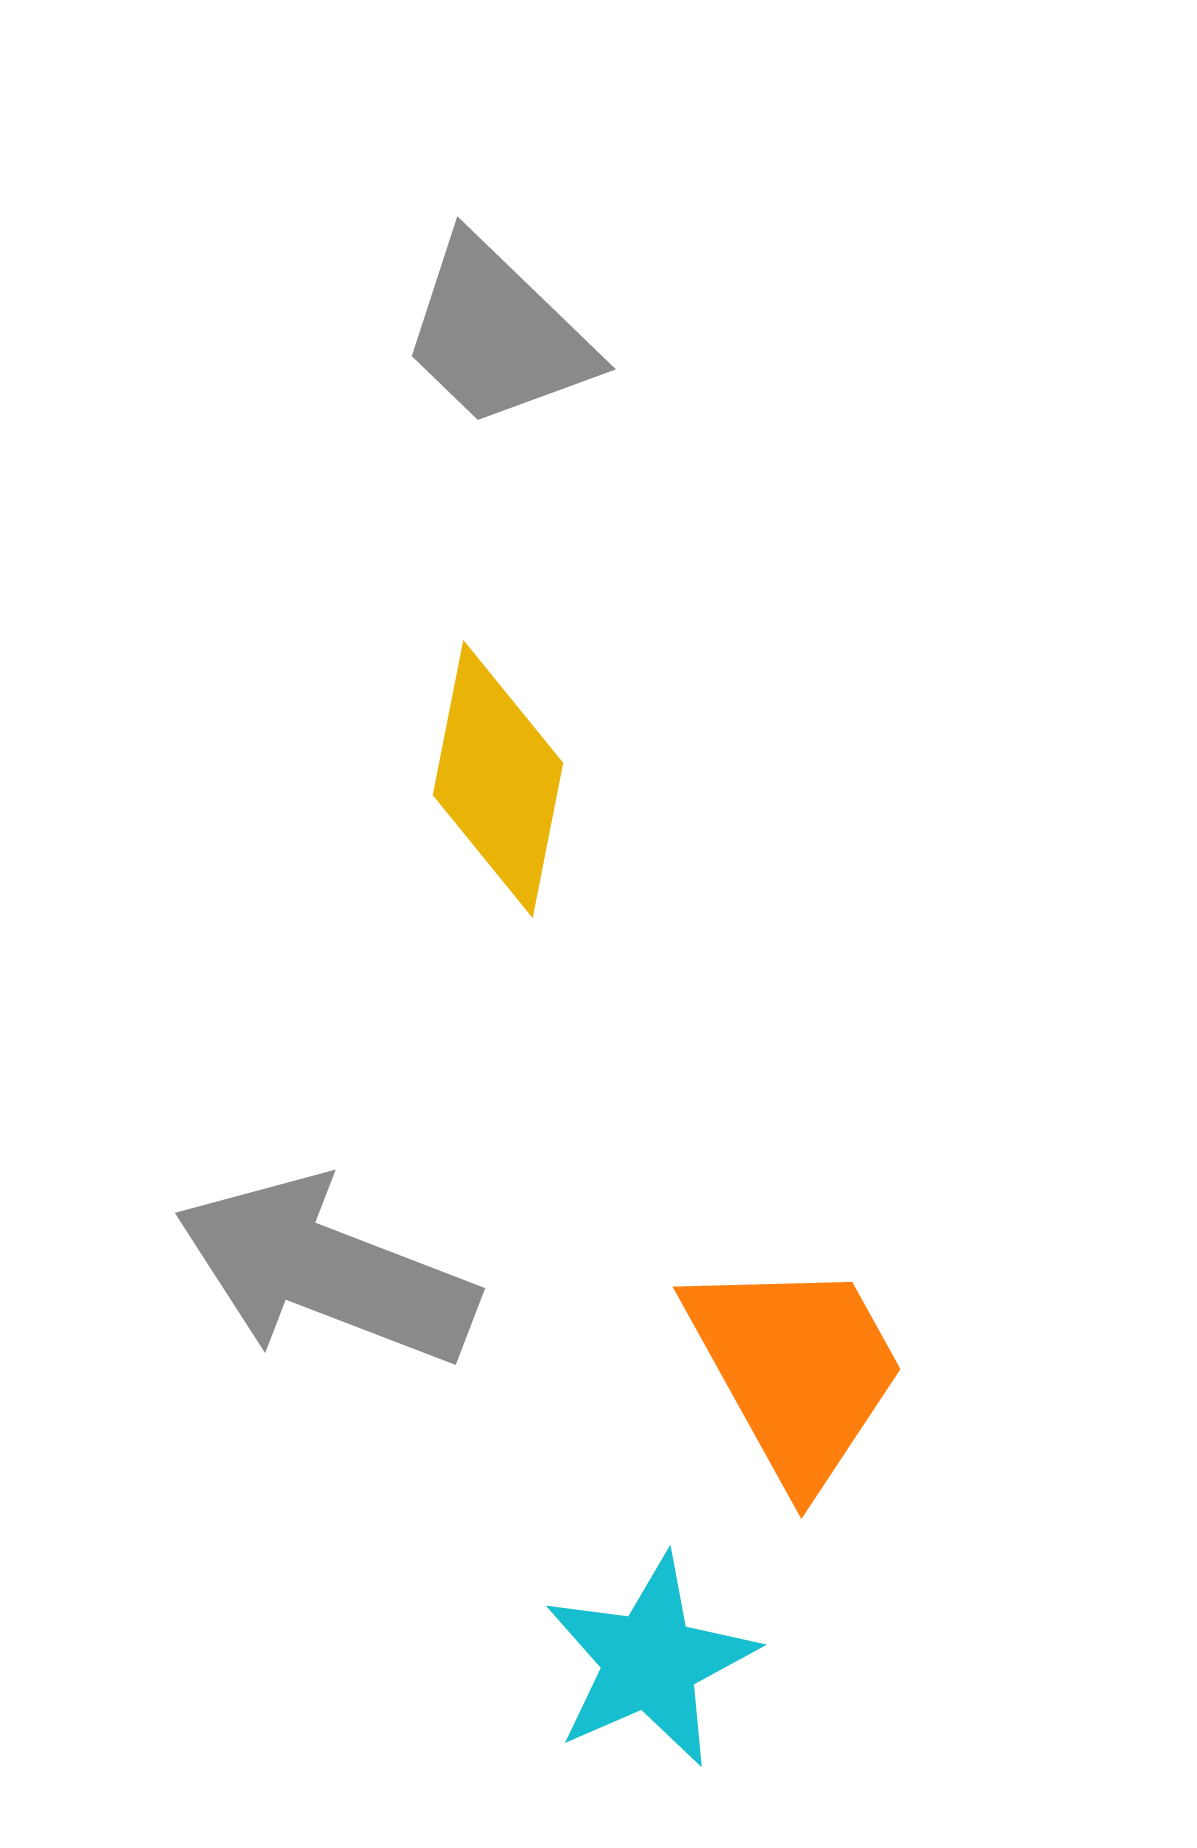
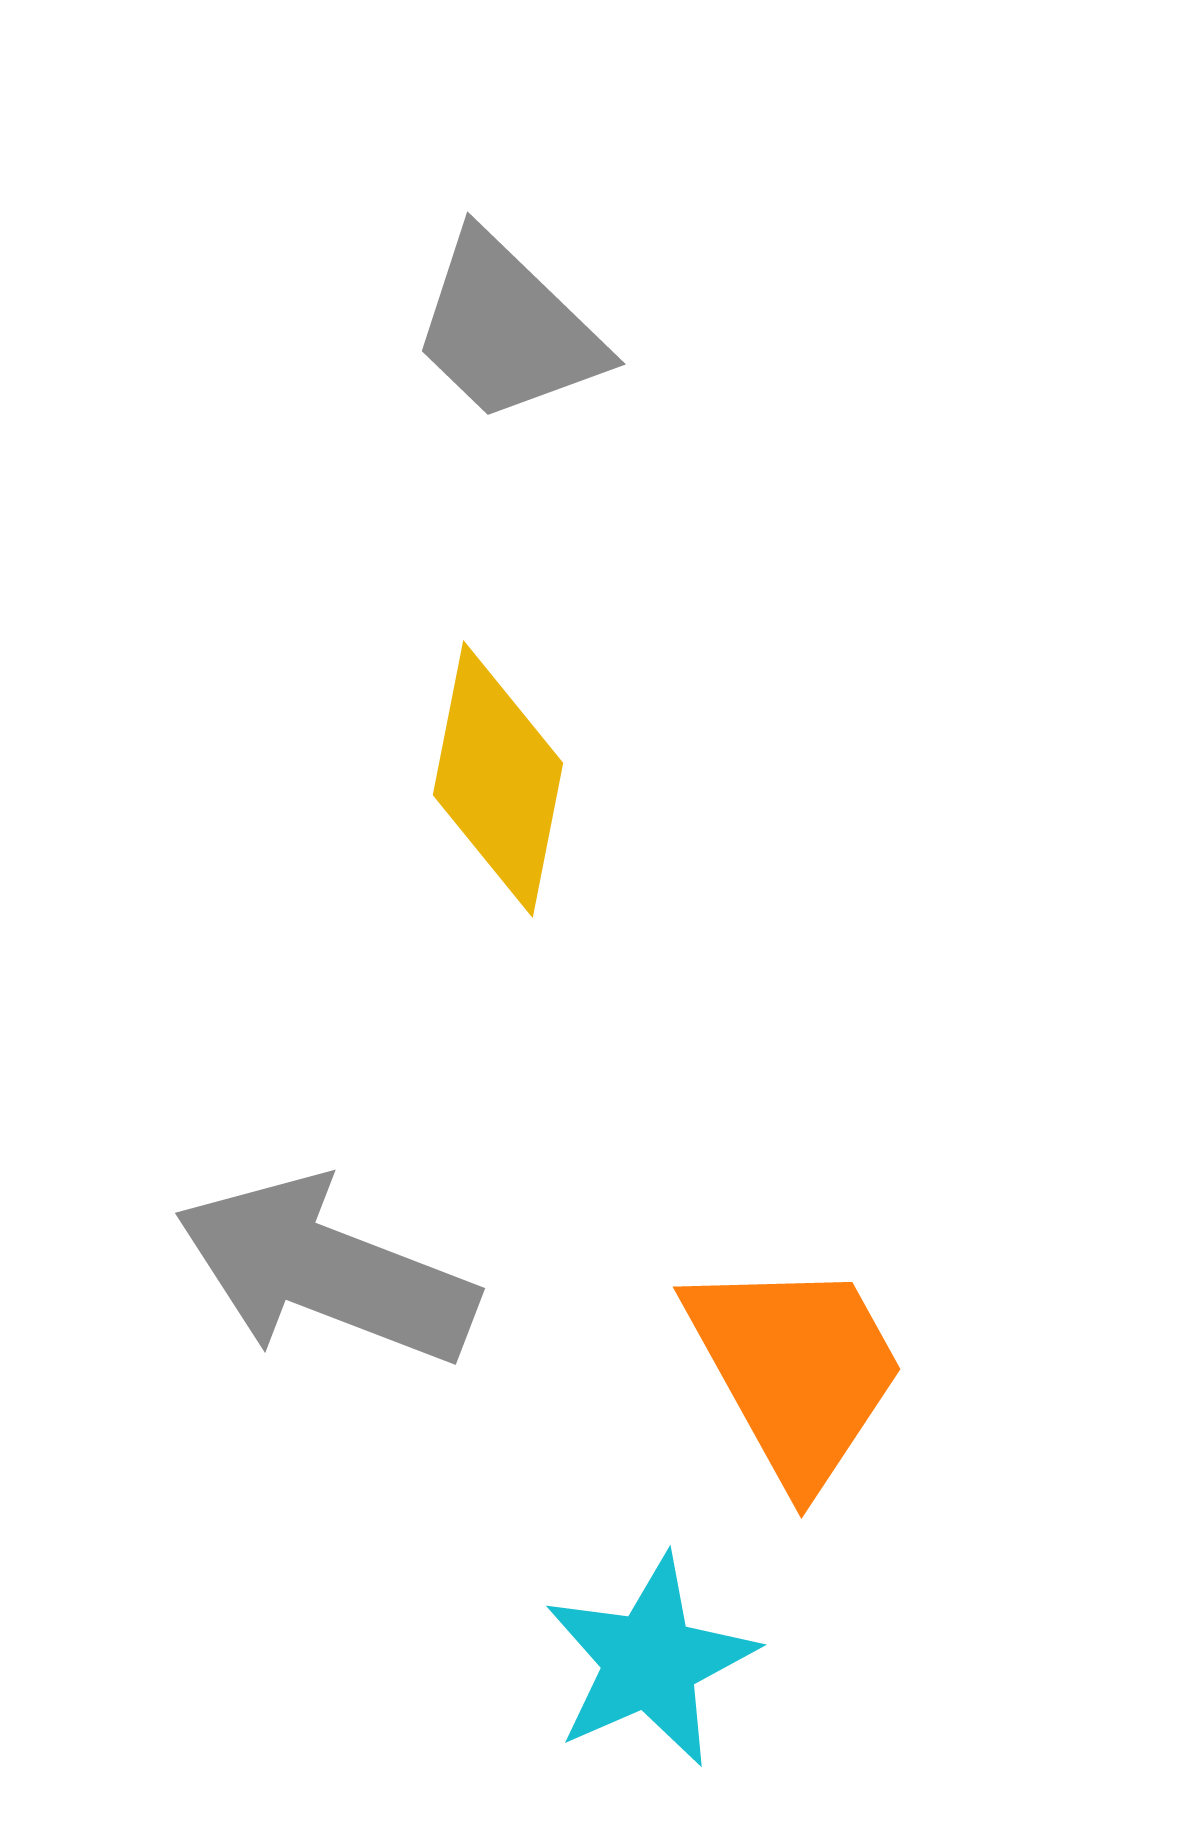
gray trapezoid: moved 10 px right, 5 px up
